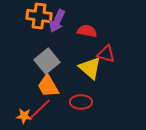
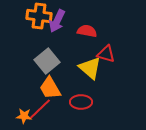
orange trapezoid: moved 2 px right, 2 px down
